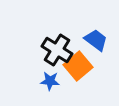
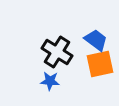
black cross: moved 2 px down
orange square: moved 22 px right, 2 px up; rotated 28 degrees clockwise
